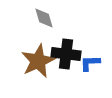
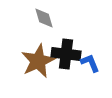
blue L-shape: rotated 70 degrees clockwise
